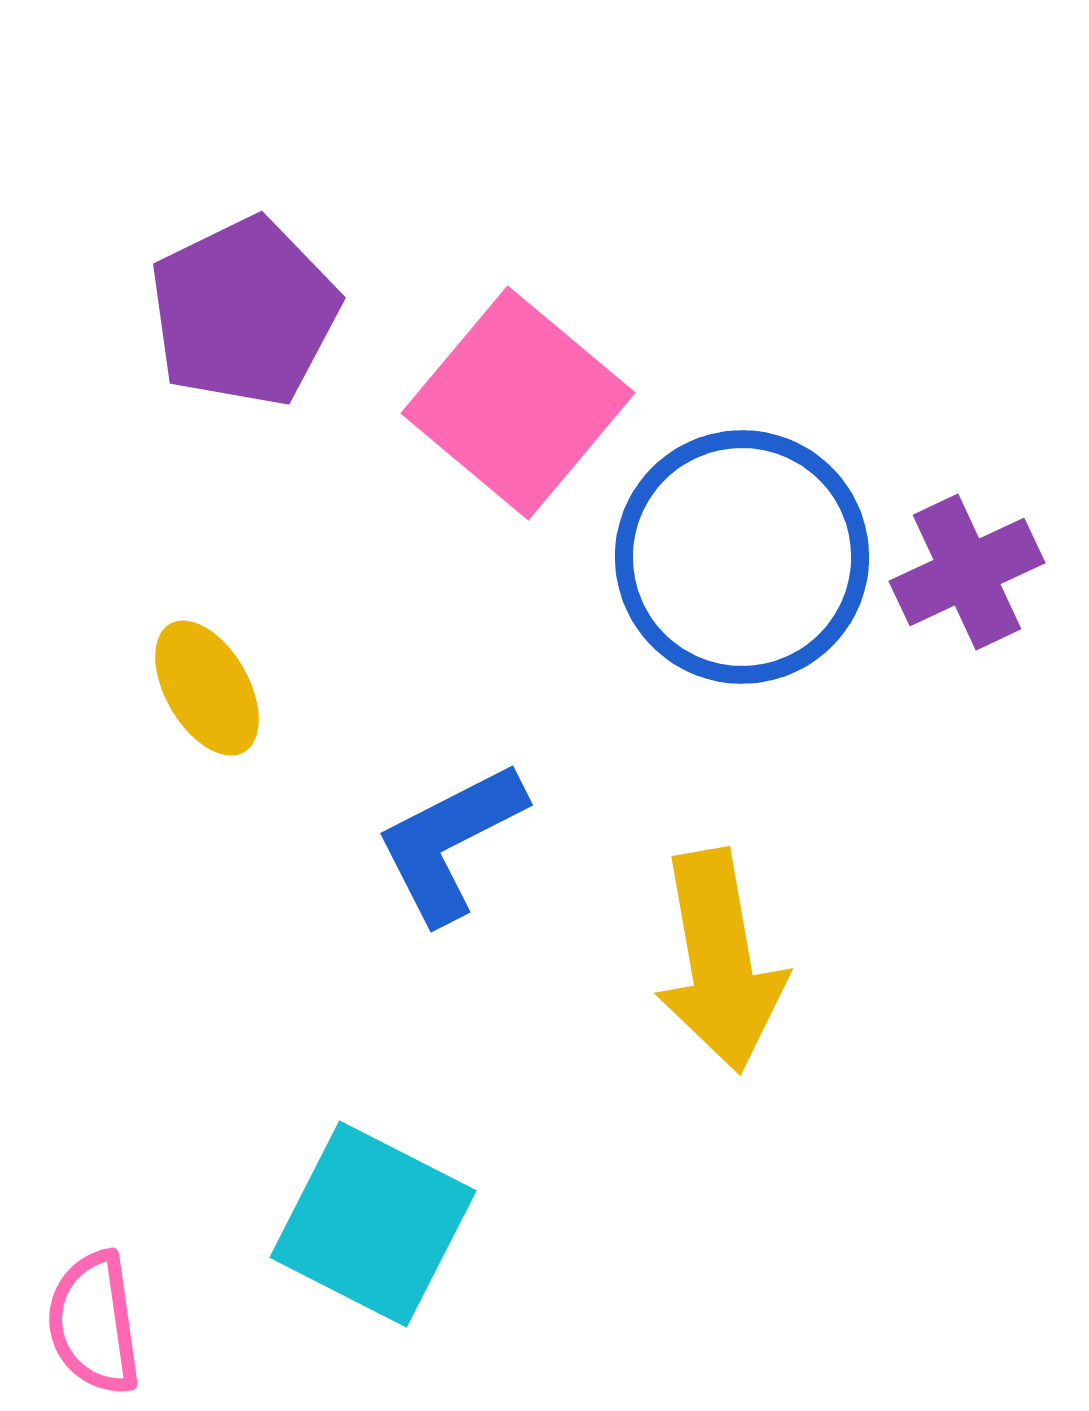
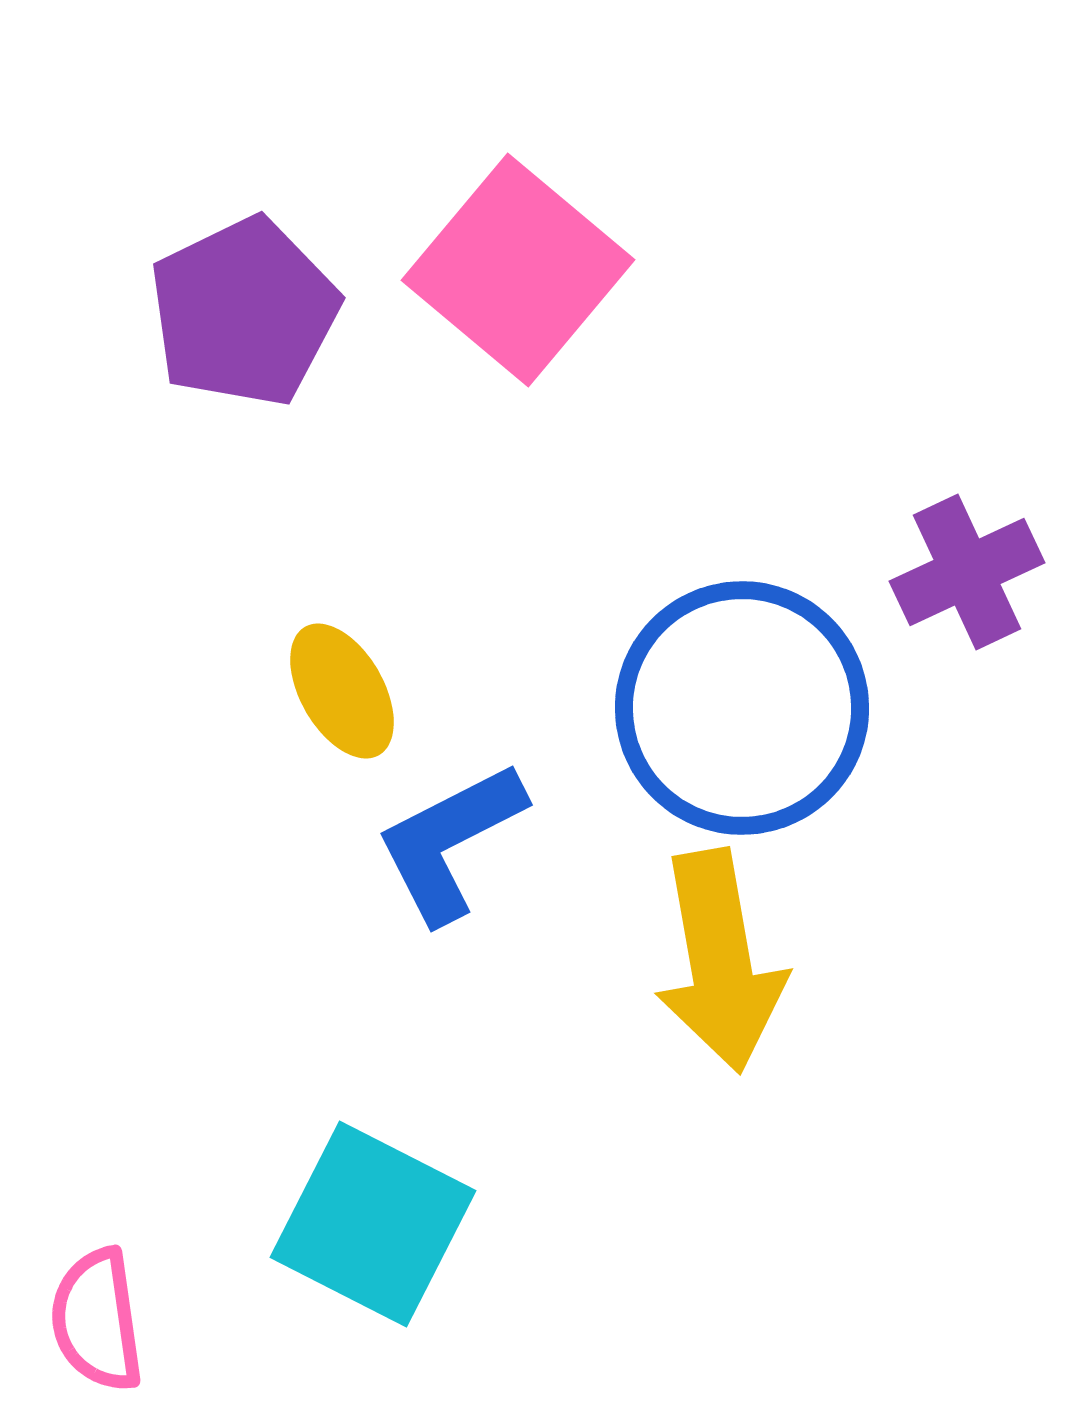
pink square: moved 133 px up
blue circle: moved 151 px down
yellow ellipse: moved 135 px right, 3 px down
pink semicircle: moved 3 px right, 3 px up
